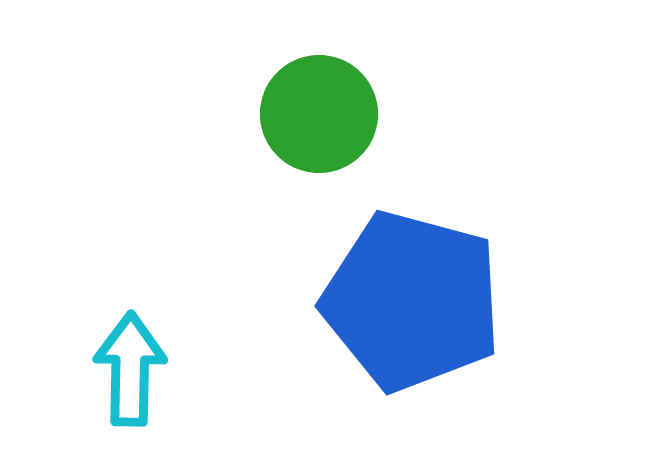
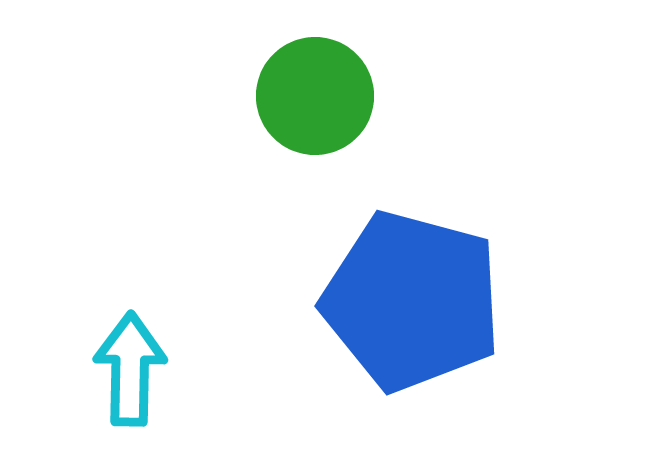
green circle: moved 4 px left, 18 px up
